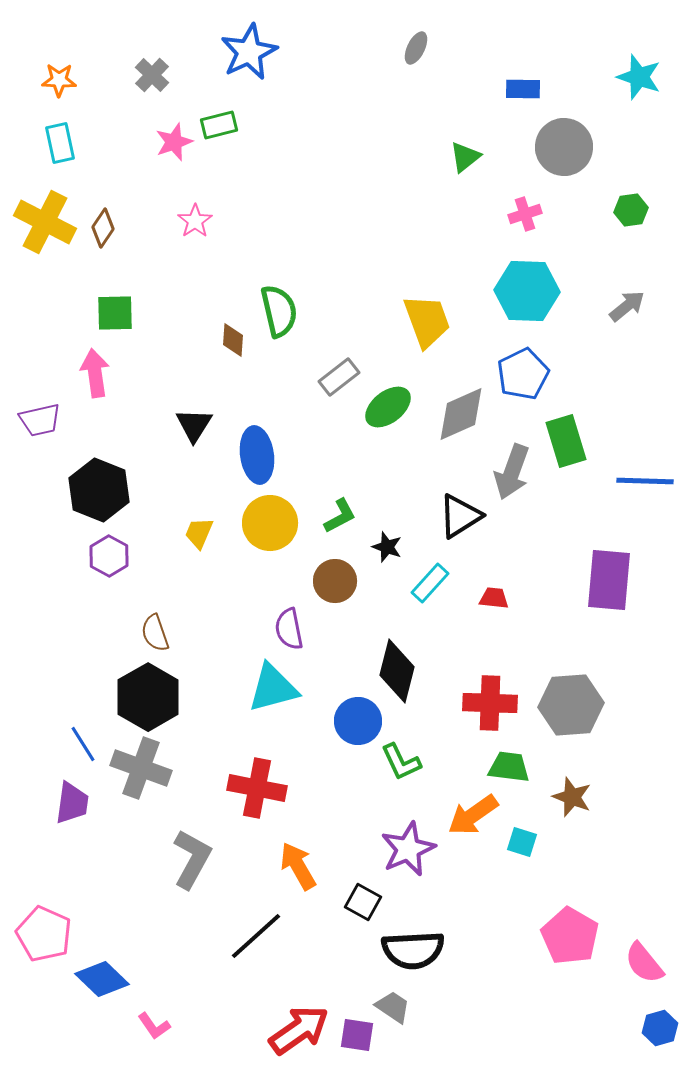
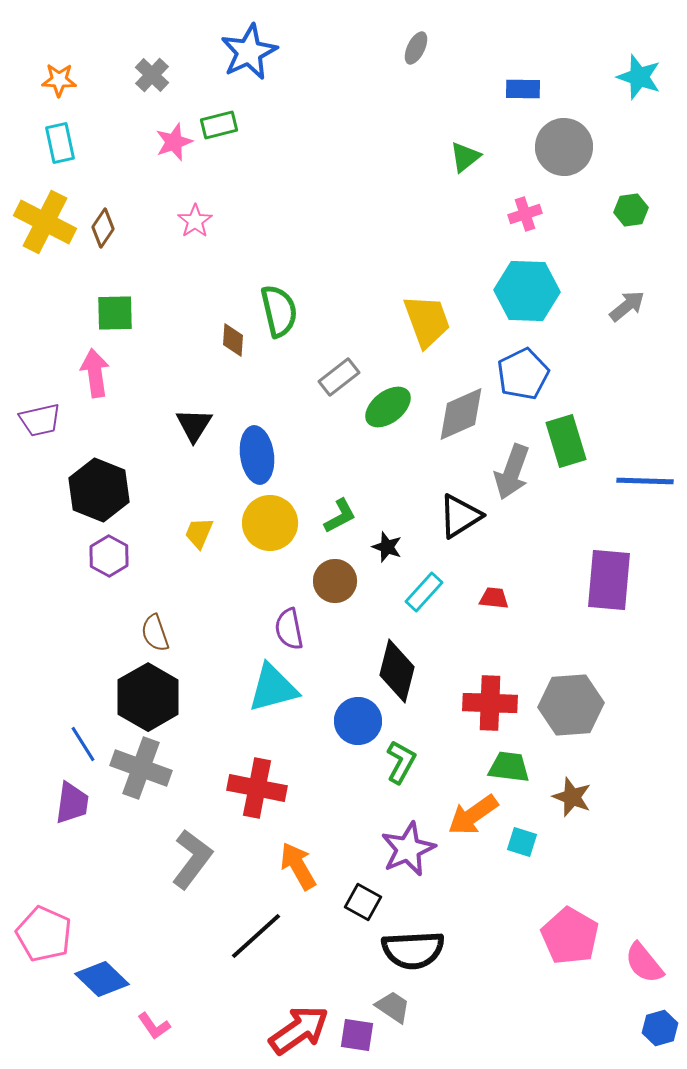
cyan rectangle at (430, 583): moved 6 px left, 9 px down
green L-shape at (401, 762): rotated 126 degrees counterclockwise
gray L-shape at (192, 859): rotated 8 degrees clockwise
